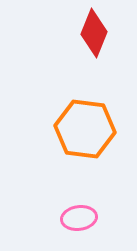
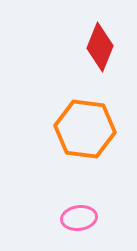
red diamond: moved 6 px right, 14 px down
